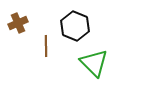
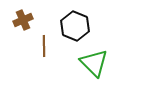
brown cross: moved 5 px right, 3 px up
brown line: moved 2 px left
